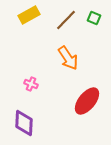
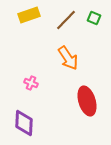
yellow rectangle: rotated 10 degrees clockwise
pink cross: moved 1 px up
red ellipse: rotated 56 degrees counterclockwise
